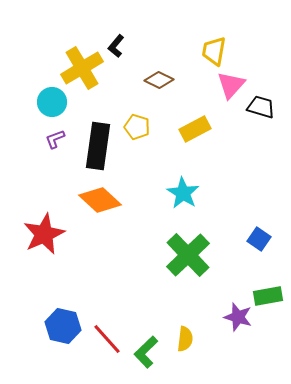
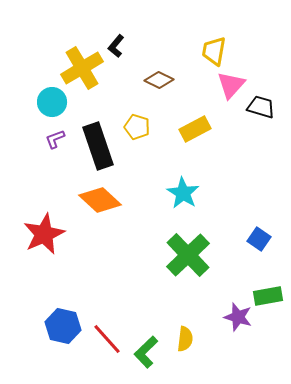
black rectangle: rotated 27 degrees counterclockwise
